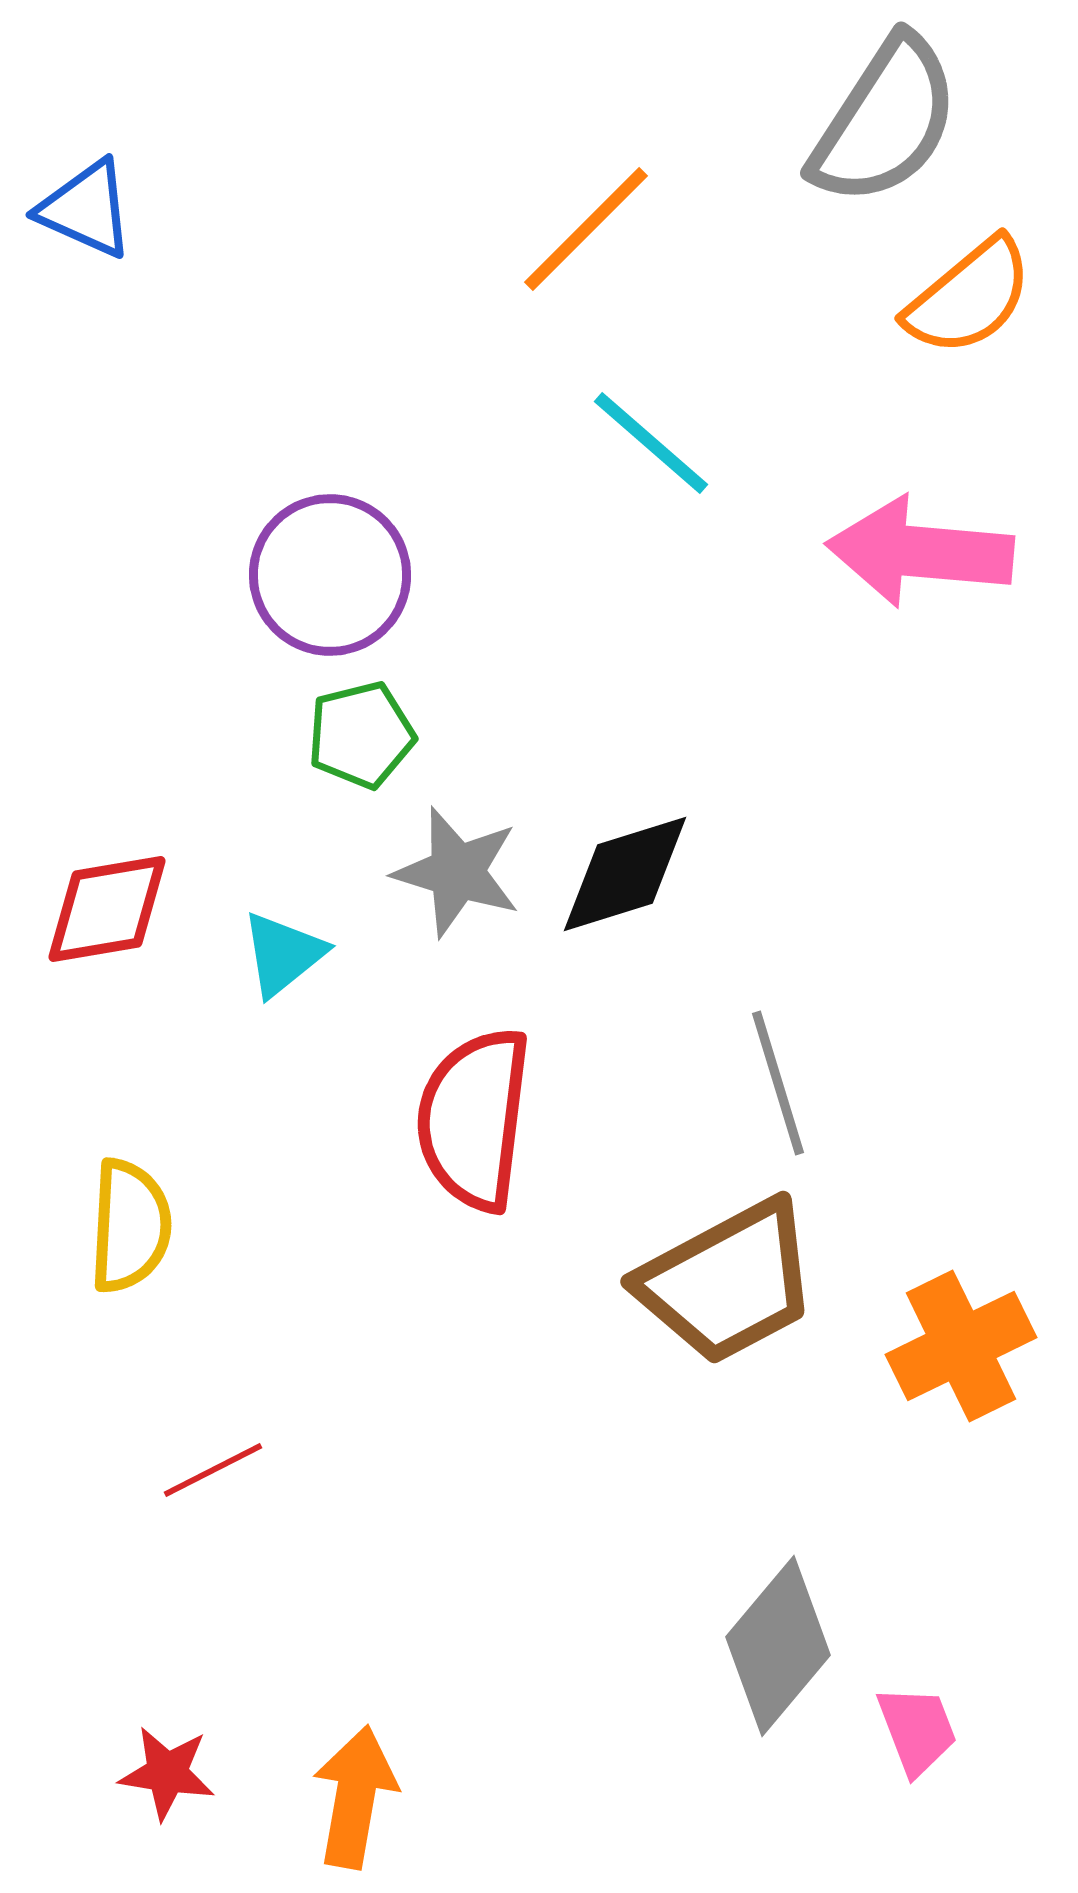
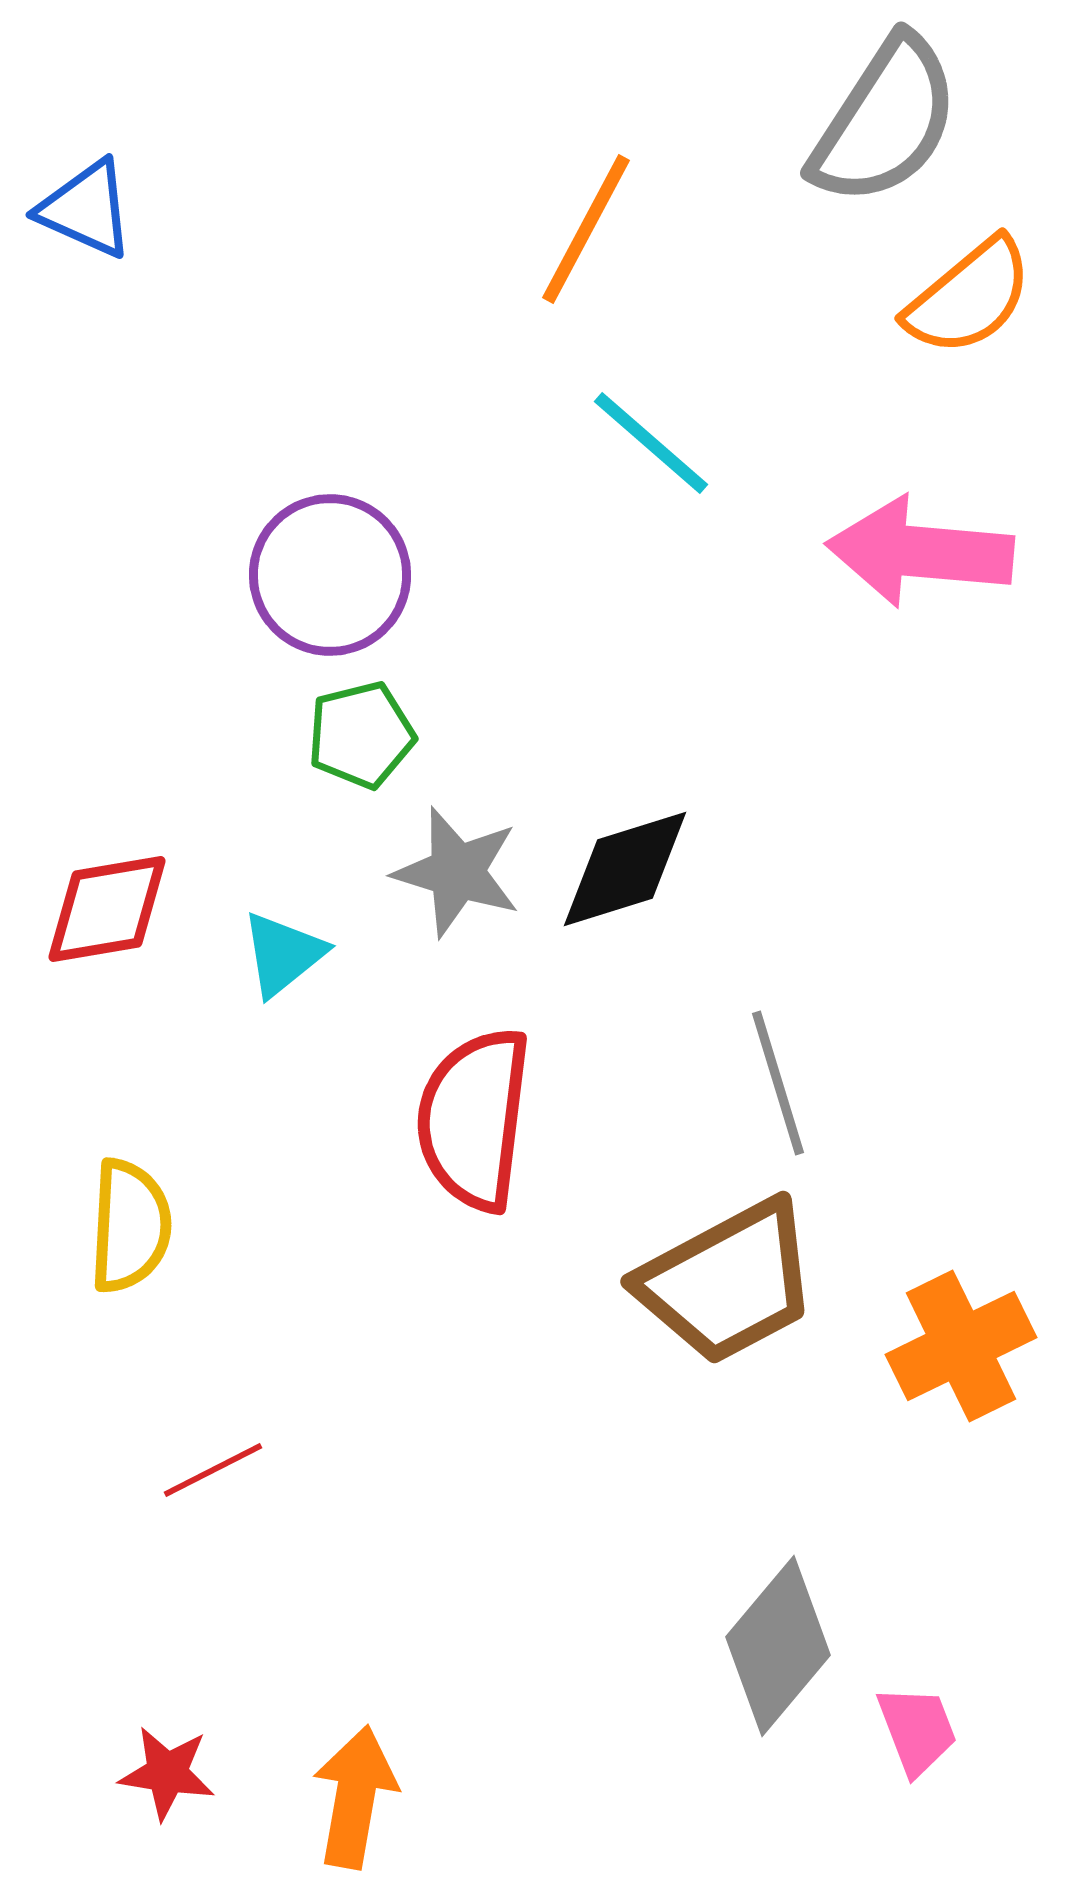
orange line: rotated 17 degrees counterclockwise
black diamond: moved 5 px up
